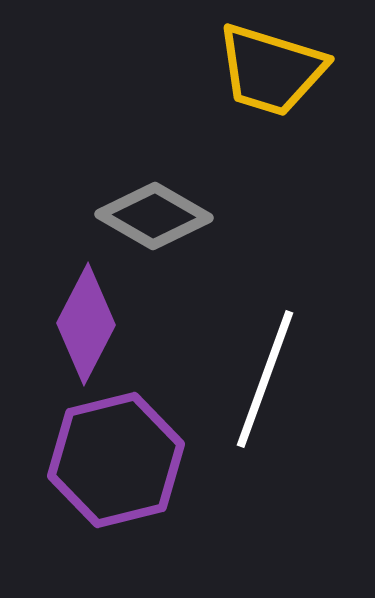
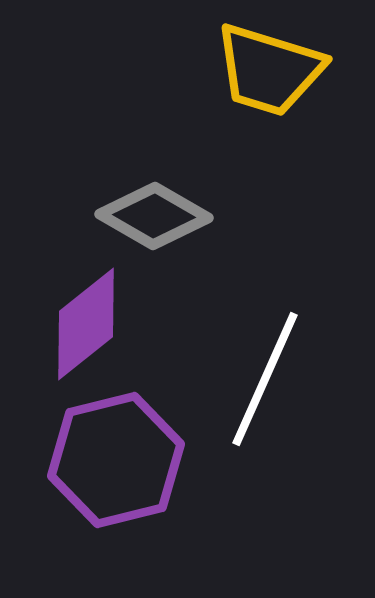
yellow trapezoid: moved 2 px left
purple diamond: rotated 24 degrees clockwise
white line: rotated 4 degrees clockwise
